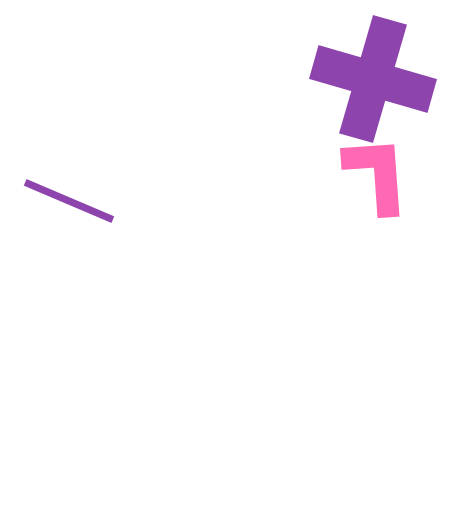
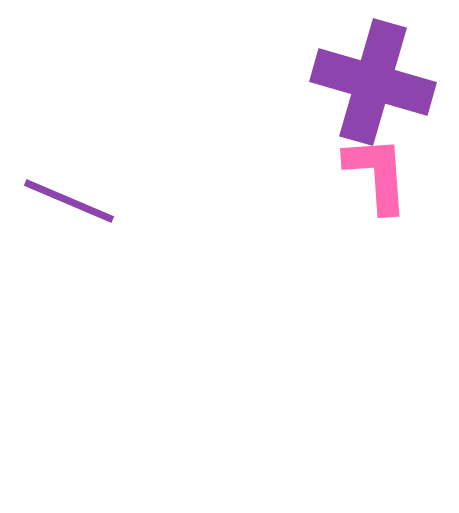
purple cross: moved 3 px down
